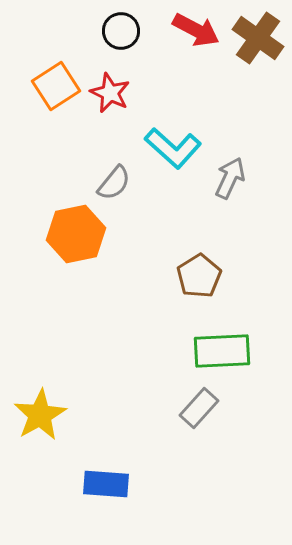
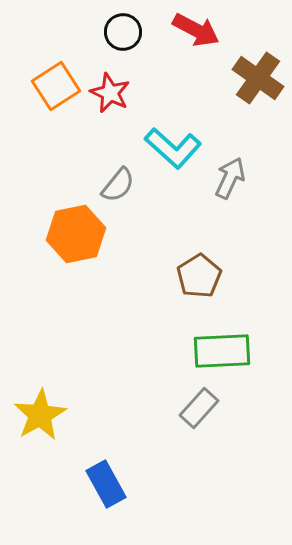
black circle: moved 2 px right, 1 px down
brown cross: moved 40 px down
gray semicircle: moved 4 px right, 2 px down
blue rectangle: rotated 57 degrees clockwise
